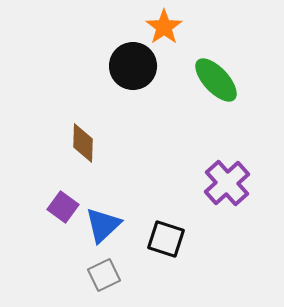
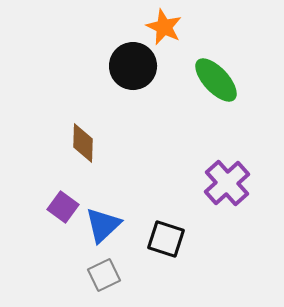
orange star: rotated 12 degrees counterclockwise
